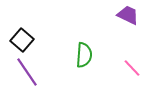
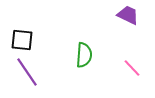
black square: rotated 35 degrees counterclockwise
